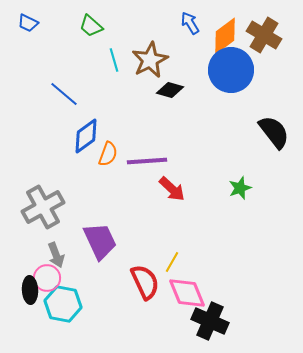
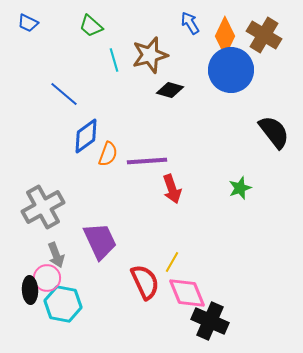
orange diamond: rotated 27 degrees counterclockwise
brown star: moved 5 px up; rotated 12 degrees clockwise
red arrow: rotated 28 degrees clockwise
